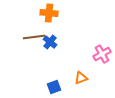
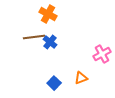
orange cross: moved 1 px left, 1 px down; rotated 24 degrees clockwise
blue square: moved 4 px up; rotated 24 degrees counterclockwise
